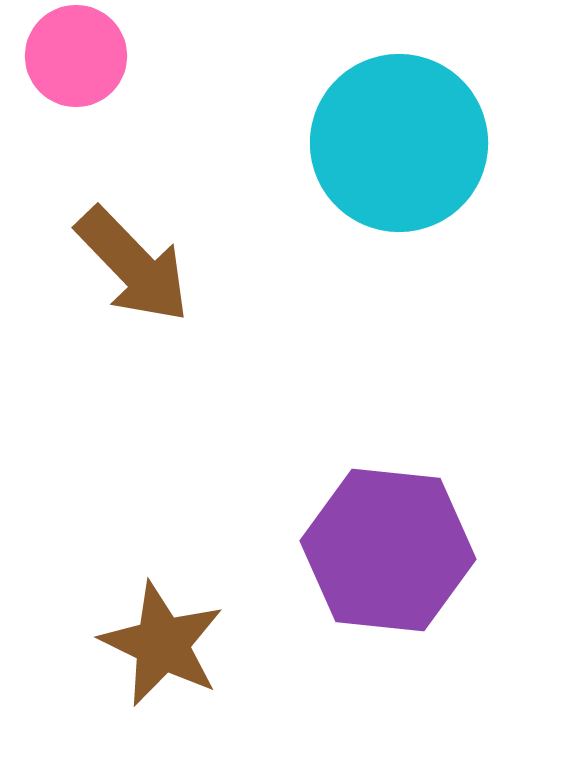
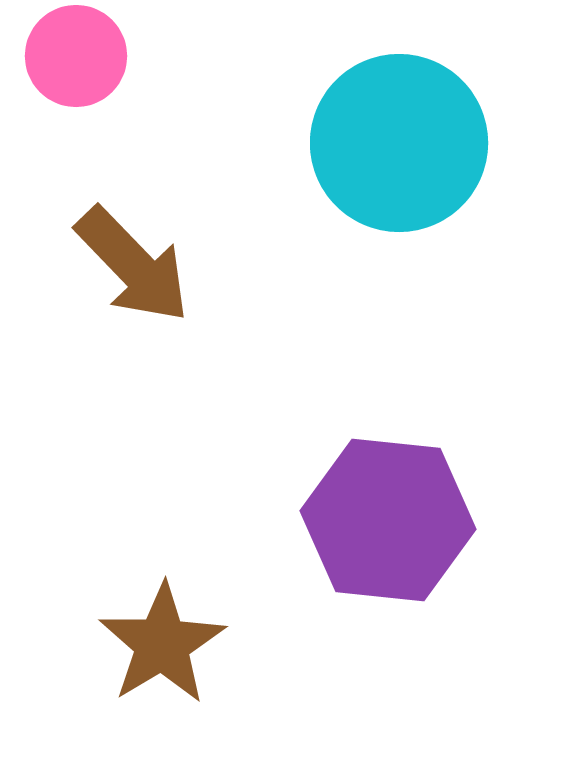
purple hexagon: moved 30 px up
brown star: rotated 15 degrees clockwise
